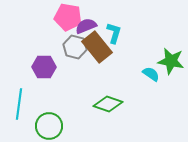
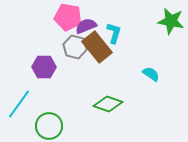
green star: moved 40 px up
cyan line: rotated 28 degrees clockwise
